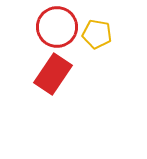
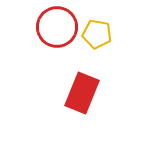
red rectangle: moved 29 px right, 19 px down; rotated 12 degrees counterclockwise
